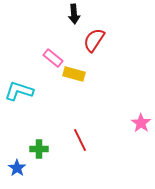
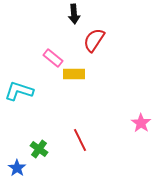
yellow rectangle: rotated 15 degrees counterclockwise
green cross: rotated 36 degrees clockwise
